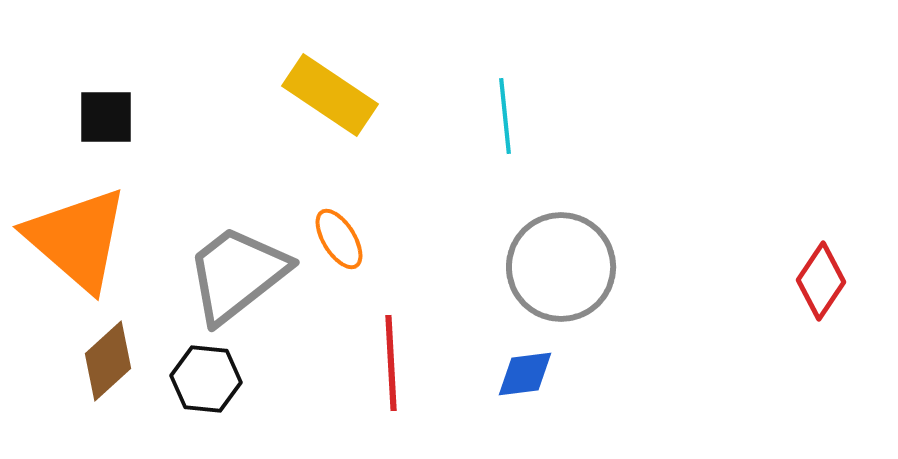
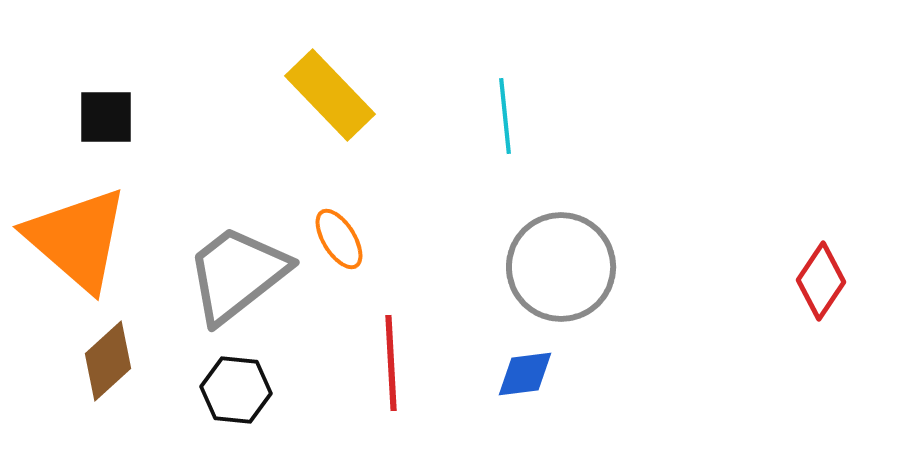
yellow rectangle: rotated 12 degrees clockwise
black hexagon: moved 30 px right, 11 px down
